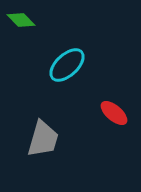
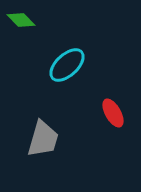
red ellipse: moved 1 px left; rotated 20 degrees clockwise
